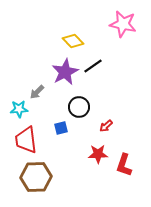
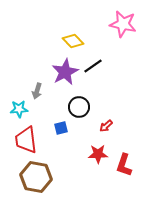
gray arrow: moved 1 px up; rotated 28 degrees counterclockwise
brown hexagon: rotated 12 degrees clockwise
